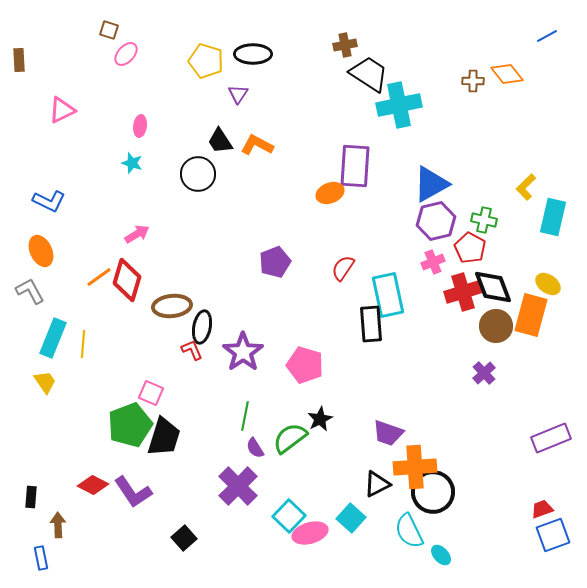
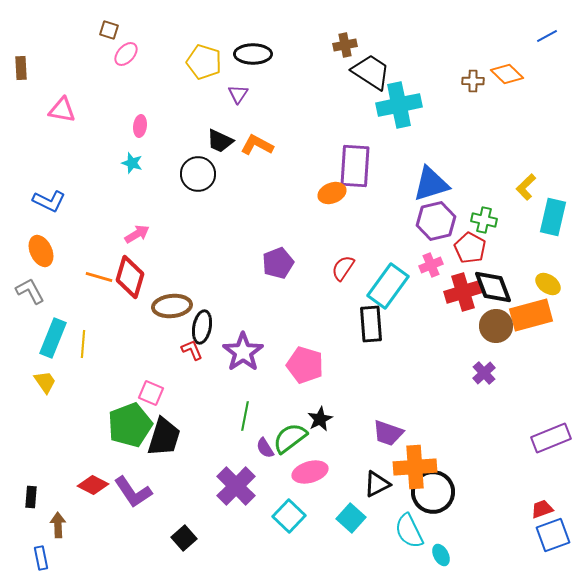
brown rectangle at (19, 60): moved 2 px right, 8 px down
yellow pentagon at (206, 61): moved 2 px left, 1 px down
black trapezoid at (369, 74): moved 2 px right, 2 px up
orange diamond at (507, 74): rotated 8 degrees counterclockwise
pink triangle at (62, 110): rotated 36 degrees clockwise
black trapezoid at (220, 141): rotated 32 degrees counterclockwise
blue triangle at (431, 184): rotated 12 degrees clockwise
orange ellipse at (330, 193): moved 2 px right
purple pentagon at (275, 262): moved 3 px right, 1 px down
pink cross at (433, 262): moved 2 px left, 3 px down
orange line at (99, 277): rotated 52 degrees clockwise
red diamond at (127, 280): moved 3 px right, 3 px up
cyan rectangle at (388, 295): moved 9 px up; rotated 48 degrees clockwise
orange rectangle at (531, 315): rotated 60 degrees clockwise
purple semicircle at (255, 448): moved 10 px right
purple cross at (238, 486): moved 2 px left
pink ellipse at (310, 533): moved 61 px up
cyan ellipse at (441, 555): rotated 15 degrees clockwise
